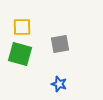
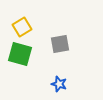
yellow square: rotated 30 degrees counterclockwise
